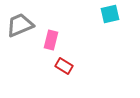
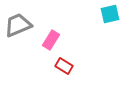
gray trapezoid: moved 2 px left
pink rectangle: rotated 18 degrees clockwise
